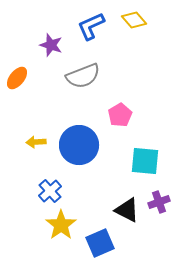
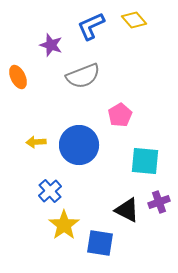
orange ellipse: moved 1 px right, 1 px up; rotated 65 degrees counterclockwise
yellow star: moved 3 px right
blue square: rotated 32 degrees clockwise
